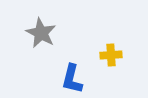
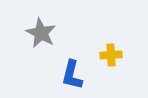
blue L-shape: moved 4 px up
